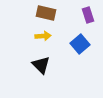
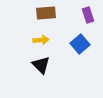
brown rectangle: rotated 18 degrees counterclockwise
yellow arrow: moved 2 px left, 4 px down
